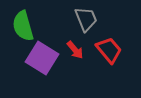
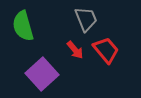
red trapezoid: moved 3 px left
purple square: moved 16 px down; rotated 16 degrees clockwise
